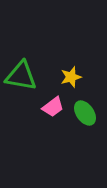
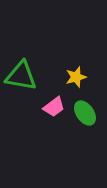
yellow star: moved 5 px right
pink trapezoid: moved 1 px right
